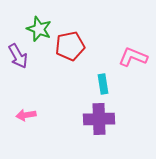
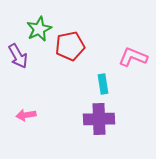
green star: rotated 25 degrees clockwise
